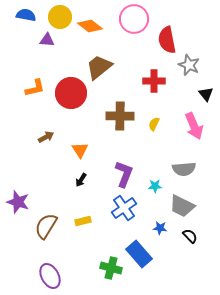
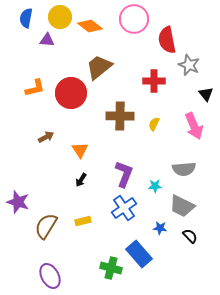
blue semicircle: moved 3 px down; rotated 90 degrees counterclockwise
